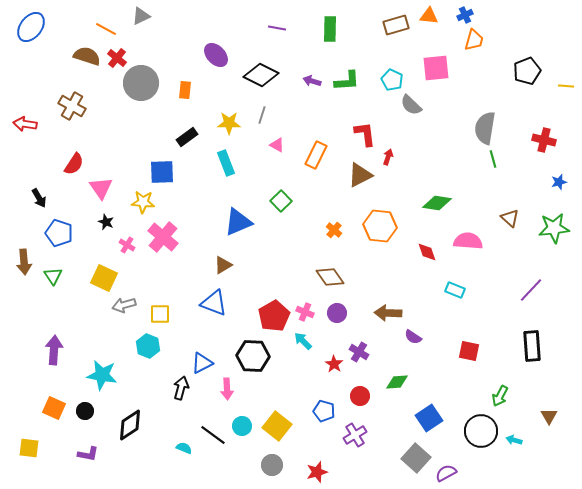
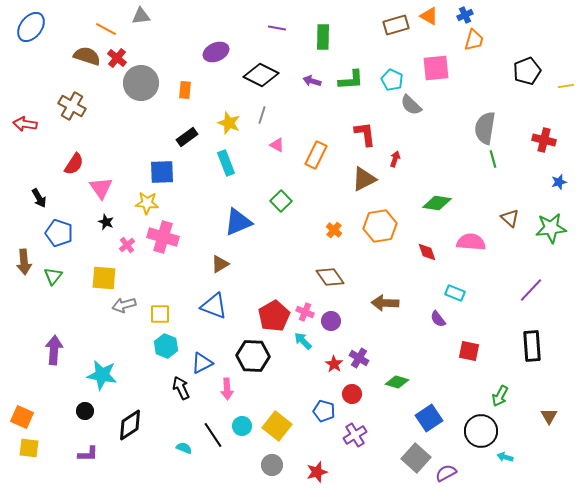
gray triangle at (141, 16): rotated 18 degrees clockwise
orange triangle at (429, 16): rotated 24 degrees clockwise
green rectangle at (330, 29): moved 7 px left, 8 px down
purple ellipse at (216, 55): moved 3 px up; rotated 70 degrees counterclockwise
green L-shape at (347, 81): moved 4 px right, 1 px up
yellow line at (566, 86): rotated 14 degrees counterclockwise
yellow star at (229, 123): rotated 20 degrees clockwise
red arrow at (388, 157): moved 7 px right, 2 px down
brown triangle at (360, 175): moved 4 px right, 4 px down
yellow star at (143, 202): moved 4 px right, 1 px down
orange hexagon at (380, 226): rotated 16 degrees counterclockwise
green star at (554, 228): moved 3 px left
pink cross at (163, 237): rotated 24 degrees counterclockwise
pink semicircle at (468, 241): moved 3 px right, 1 px down
pink cross at (127, 245): rotated 21 degrees clockwise
brown triangle at (223, 265): moved 3 px left, 1 px up
green triangle at (53, 276): rotated 12 degrees clockwise
yellow square at (104, 278): rotated 20 degrees counterclockwise
cyan rectangle at (455, 290): moved 3 px down
blue triangle at (214, 303): moved 3 px down
purple circle at (337, 313): moved 6 px left, 8 px down
brown arrow at (388, 313): moved 3 px left, 10 px up
purple semicircle at (413, 337): moved 25 px right, 18 px up; rotated 18 degrees clockwise
cyan hexagon at (148, 346): moved 18 px right
purple cross at (359, 352): moved 6 px down
green diamond at (397, 382): rotated 20 degrees clockwise
black arrow at (181, 388): rotated 40 degrees counterclockwise
red circle at (360, 396): moved 8 px left, 2 px up
orange square at (54, 408): moved 32 px left, 9 px down
black line at (213, 435): rotated 20 degrees clockwise
cyan arrow at (514, 440): moved 9 px left, 17 px down
purple L-shape at (88, 454): rotated 10 degrees counterclockwise
